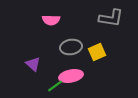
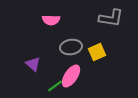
pink ellipse: rotated 45 degrees counterclockwise
